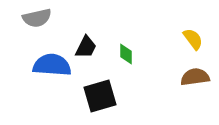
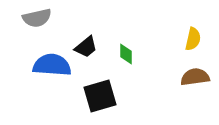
yellow semicircle: rotated 50 degrees clockwise
black trapezoid: rotated 25 degrees clockwise
